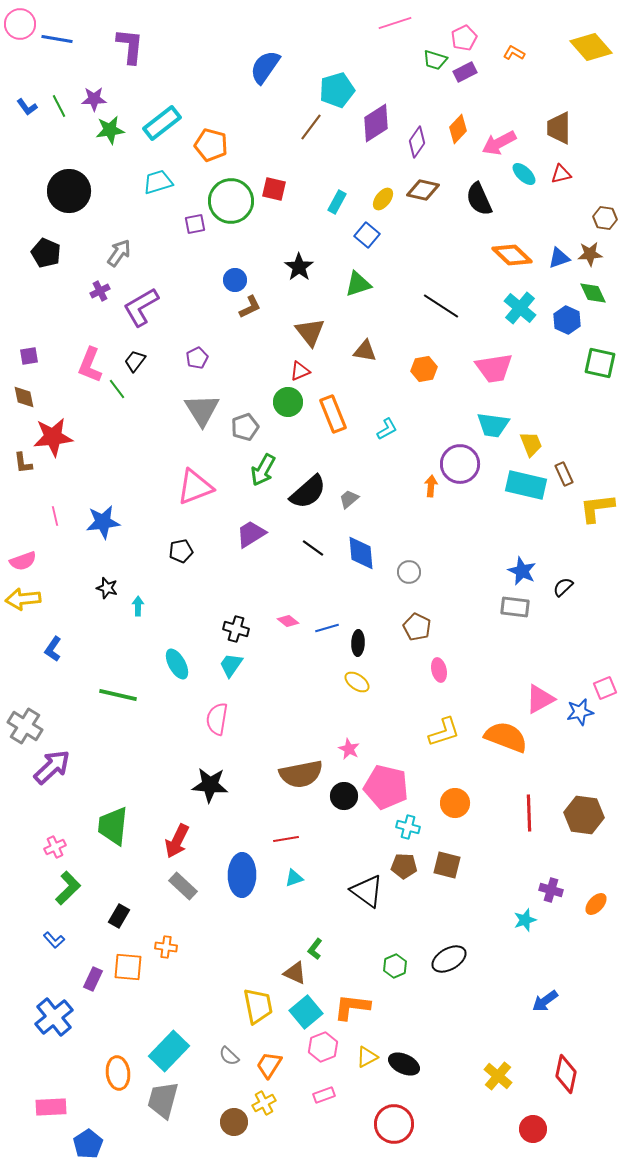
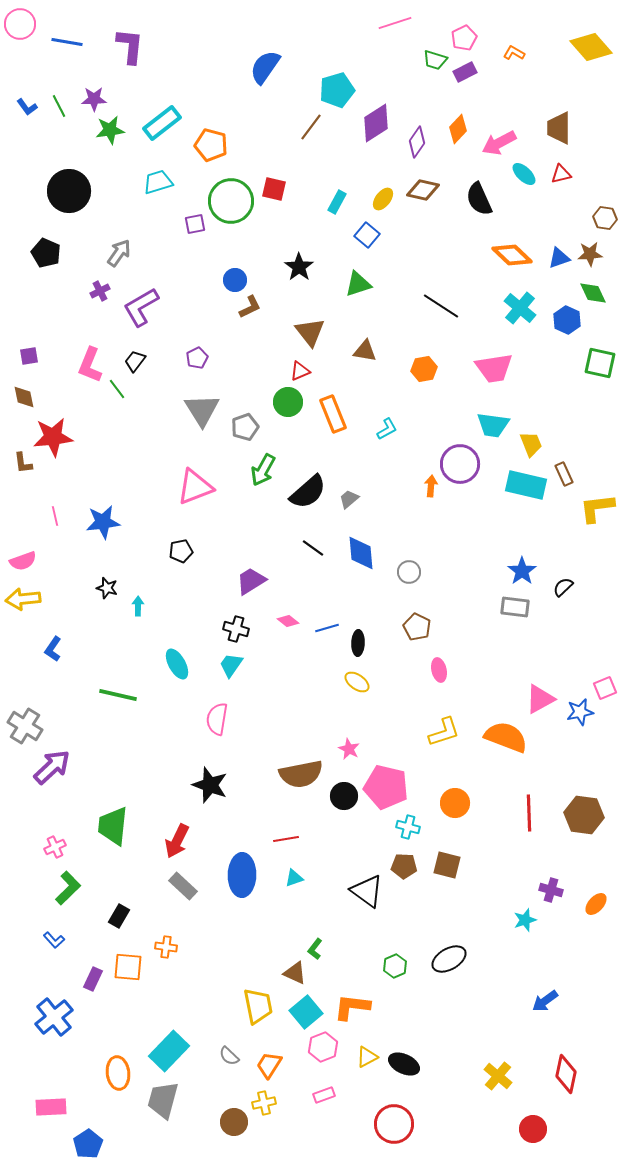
blue line at (57, 39): moved 10 px right, 3 px down
purple trapezoid at (251, 534): moved 47 px down
blue star at (522, 571): rotated 12 degrees clockwise
black star at (210, 785): rotated 15 degrees clockwise
yellow cross at (264, 1103): rotated 15 degrees clockwise
